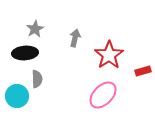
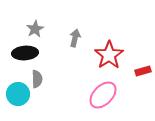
cyan circle: moved 1 px right, 2 px up
